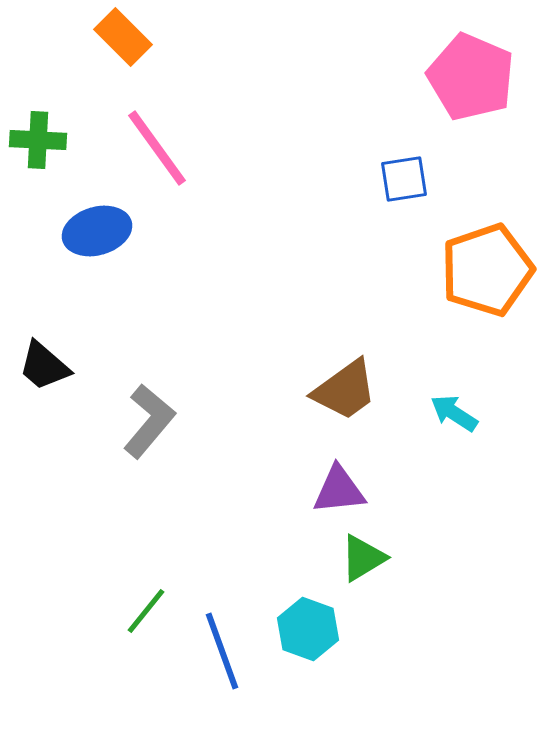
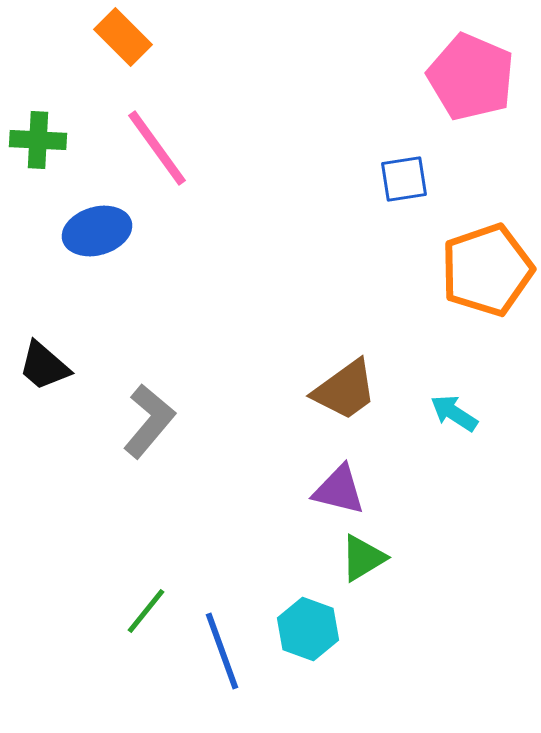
purple triangle: rotated 20 degrees clockwise
